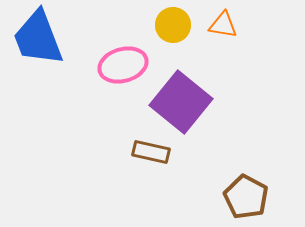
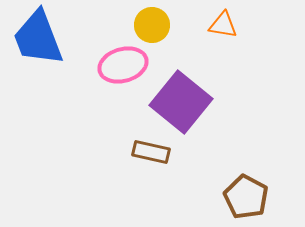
yellow circle: moved 21 px left
